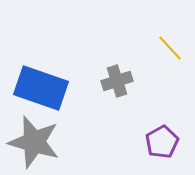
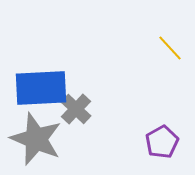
gray cross: moved 41 px left, 28 px down; rotated 28 degrees counterclockwise
blue rectangle: rotated 22 degrees counterclockwise
gray star: moved 2 px right, 3 px up; rotated 6 degrees clockwise
